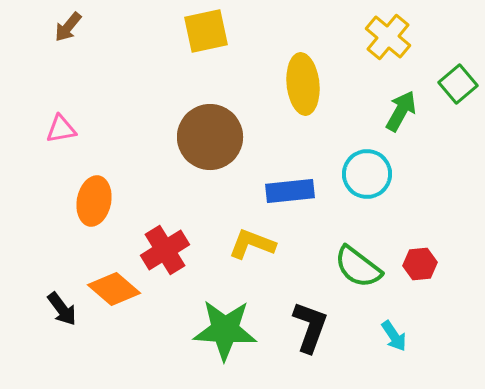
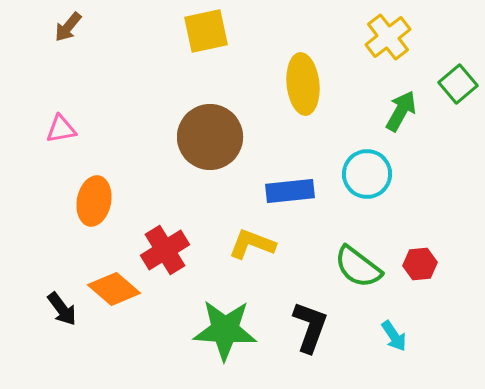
yellow cross: rotated 12 degrees clockwise
